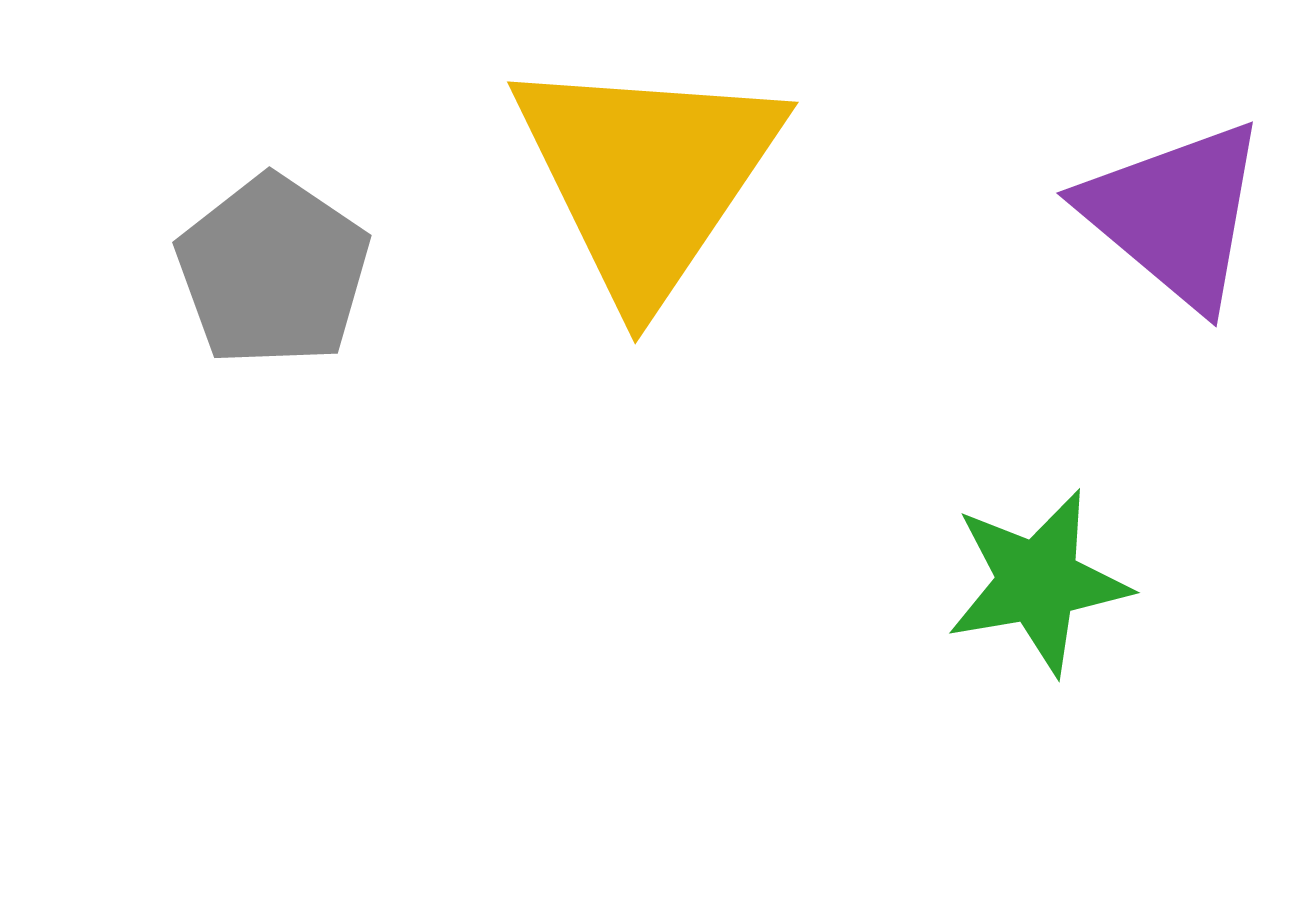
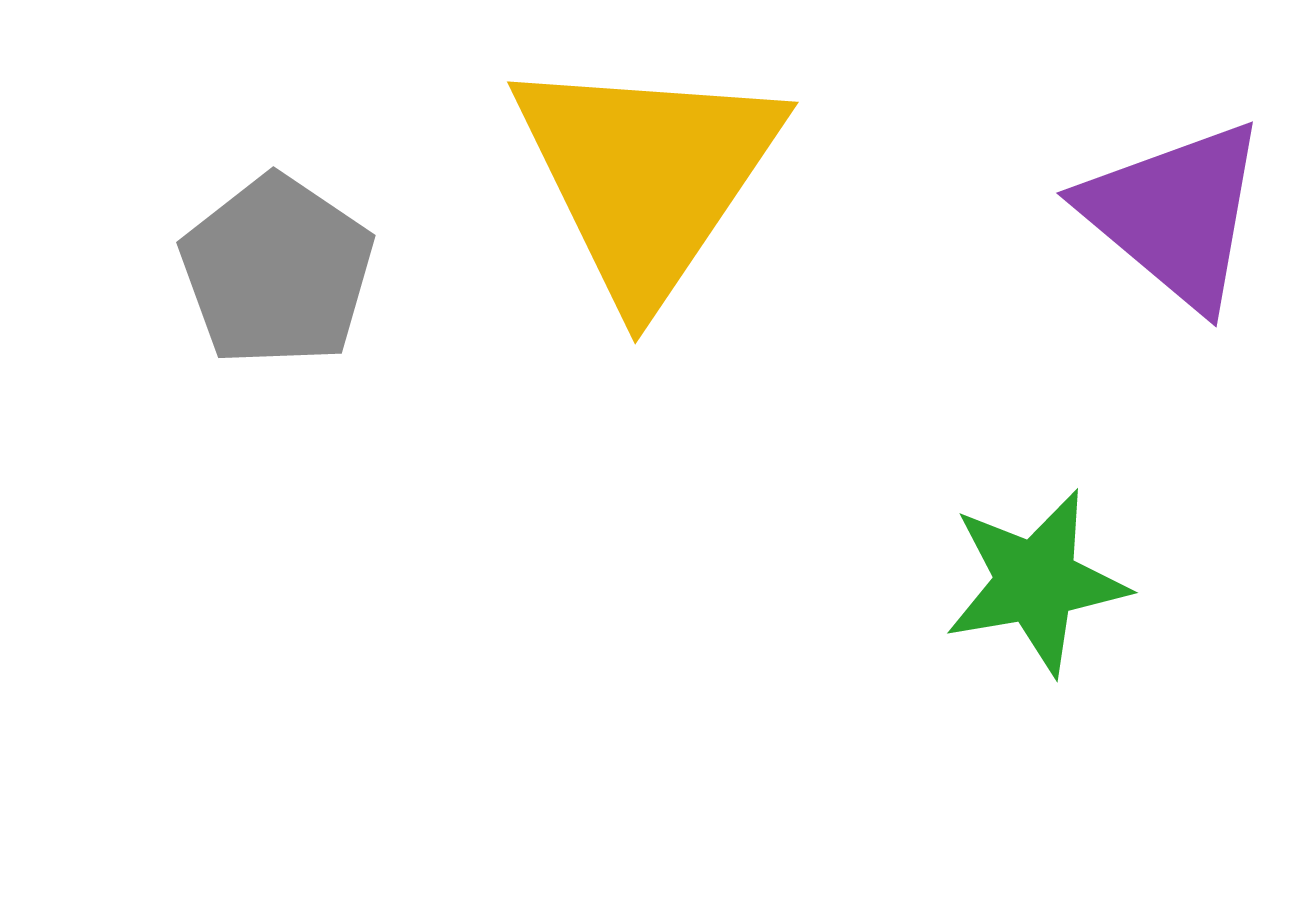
gray pentagon: moved 4 px right
green star: moved 2 px left
